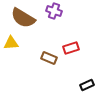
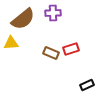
purple cross: moved 1 px left, 2 px down; rotated 21 degrees counterclockwise
brown semicircle: moved 1 px down; rotated 70 degrees counterclockwise
red rectangle: moved 1 px down
brown rectangle: moved 2 px right, 5 px up
